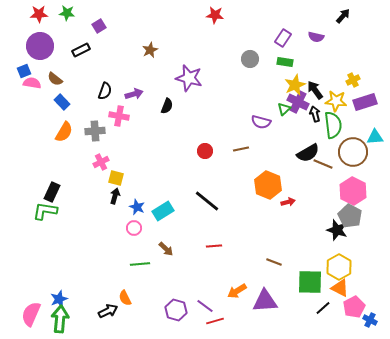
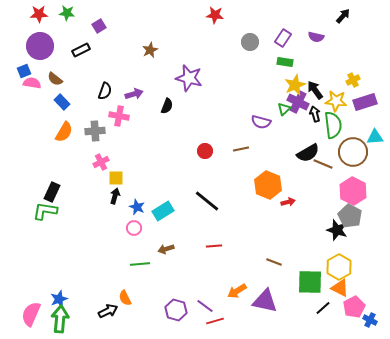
gray circle at (250, 59): moved 17 px up
yellow square at (116, 178): rotated 14 degrees counterclockwise
brown arrow at (166, 249): rotated 119 degrees clockwise
purple triangle at (265, 301): rotated 16 degrees clockwise
